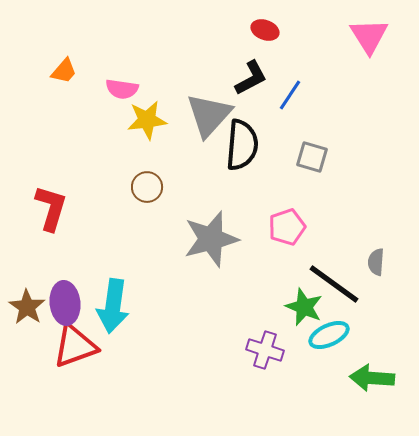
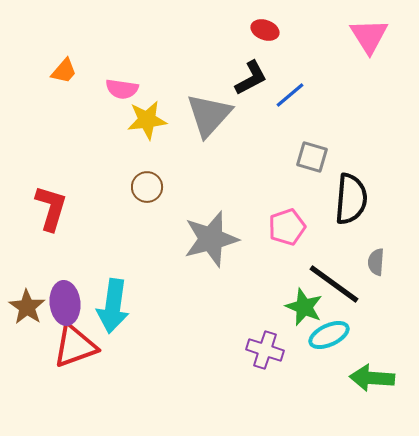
blue line: rotated 16 degrees clockwise
black semicircle: moved 109 px right, 54 px down
